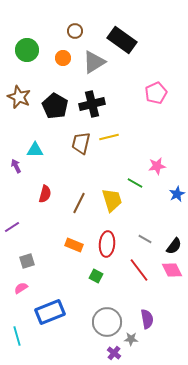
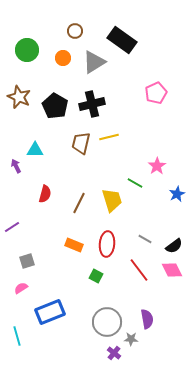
pink star: rotated 24 degrees counterclockwise
black semicircle: rotated 18 degrees clockwise
